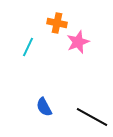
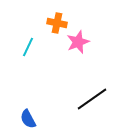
blue semicircle: moved 16 px left, 12 px down
black line: moved 18 px up; rotated 64 degrees counterclockwise
